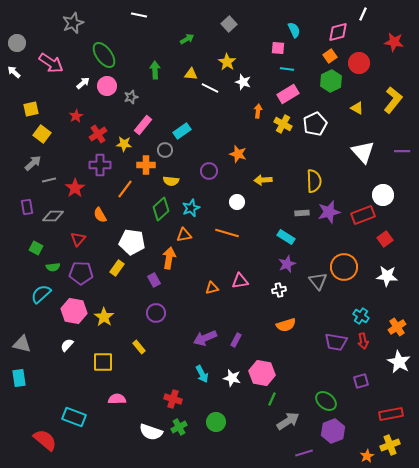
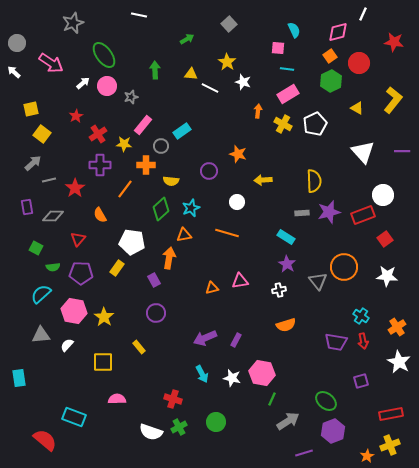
gray circle at (165, 150): moved 4 px left, 4 px up
purple star at (287, 264): rotated 18 degrees counterclockwise
gray triangle at (22, 344): moved 19 px right, 9 px up; rotated 18 degrees counterclockwise
